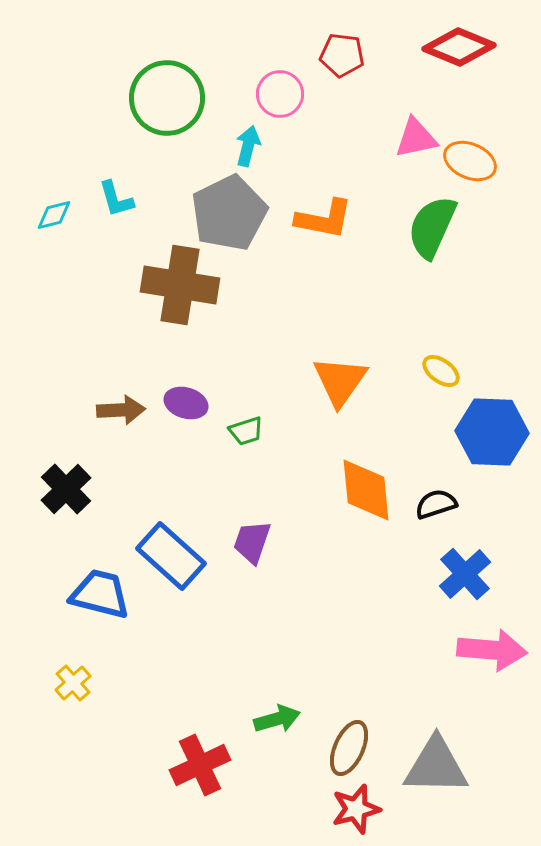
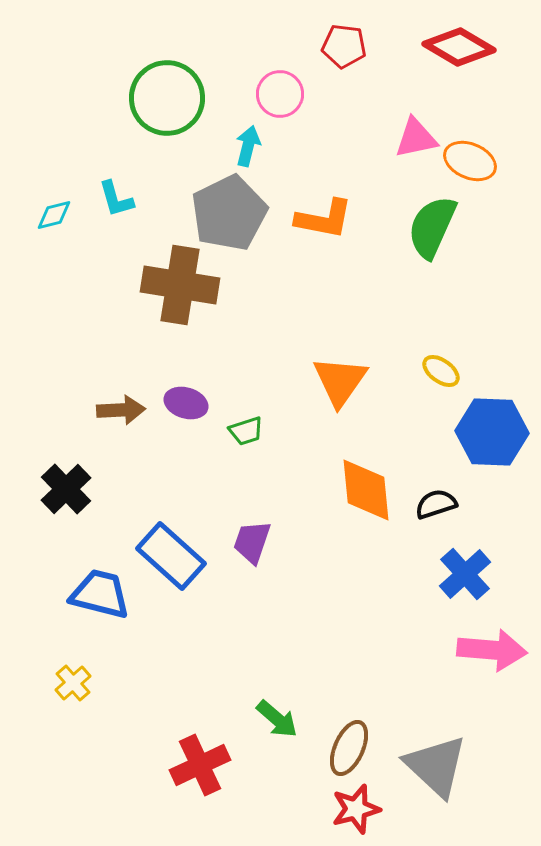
red diamond: rotated 8 degrees clockwise
red pentagon: moved 2 px right, 9 px up
green arrow: rotated 57 degrees clockwise
gray triangle: rotated 42 degrees clockwise
